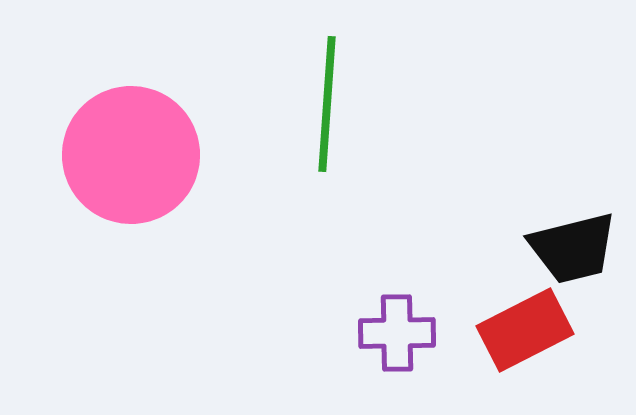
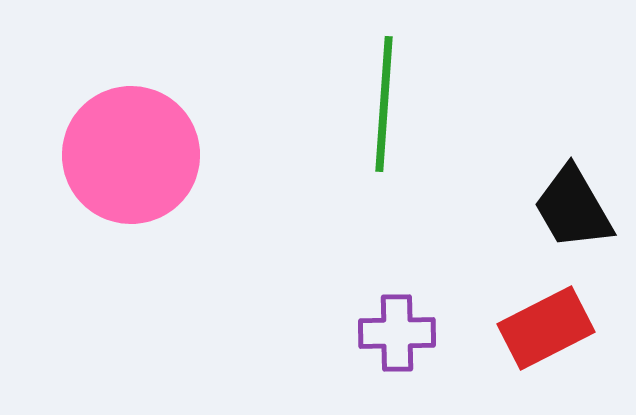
green line: moved 57 px right
black trapezoid: moved 40 px up; rotated 74 degrees clockwise
red rectangle: moved 21 px right, 2 px up
